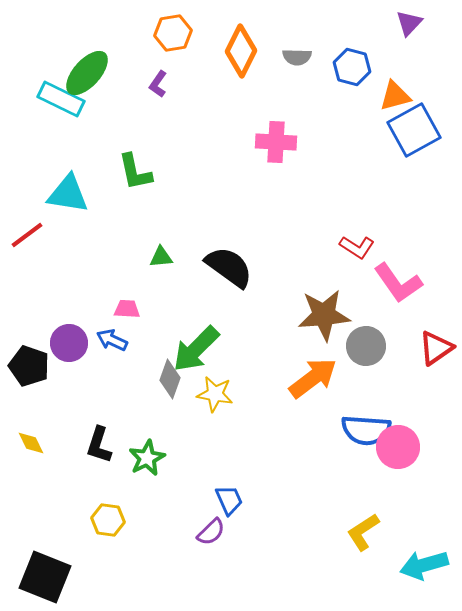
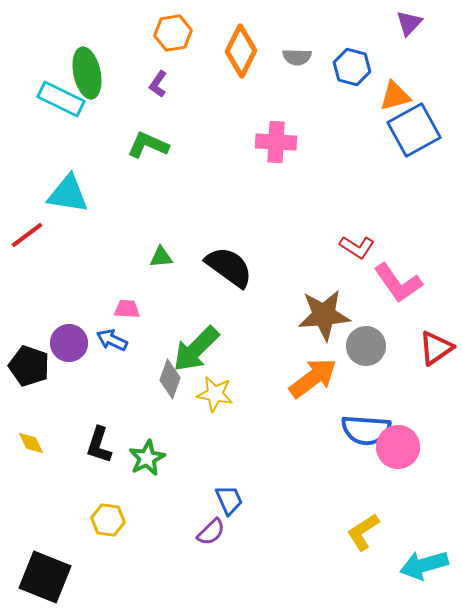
green ellipse: rotated 54 degrees counterclockwise
green L-shape: moved 13 px right, 27 px up; rotated 126 degrees clockwise
